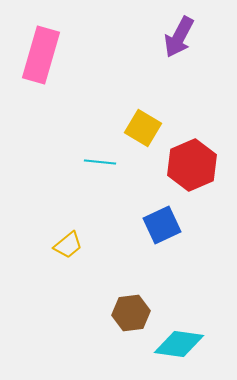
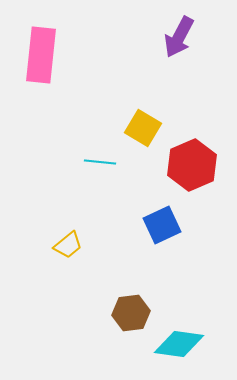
pink rectangle: rotated 10 degrees counterclockwise
